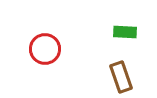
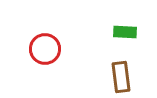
brown rectangle: rotated 12 degrees clockwise
